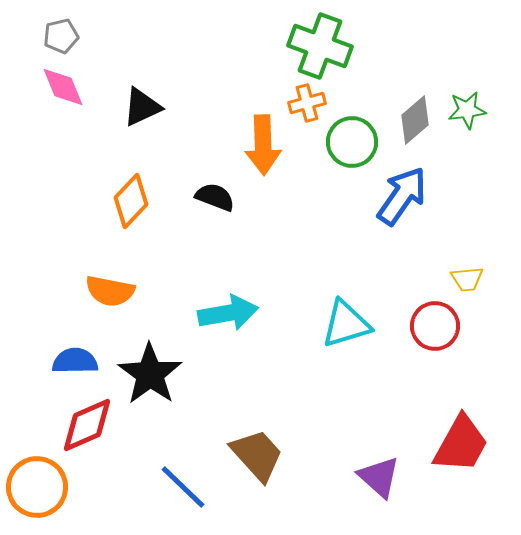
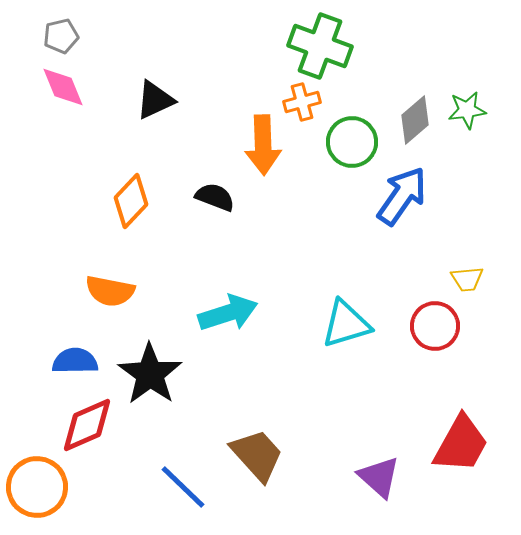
orange cross: moved 5 px left, 1 px up
black triangle: moved 13 px right, 7 px up
cyan arrow: rotated 8 degrees counterclockwise
